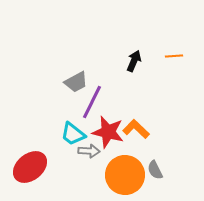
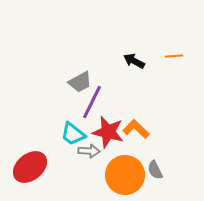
black arrow: rotated 85 degrees counterclockwise
gray trapezoid: moved 4 px right
